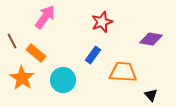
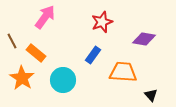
purple diamond: moved 7 px left
